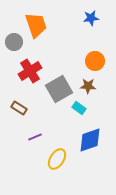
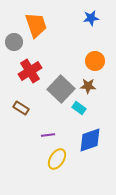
gray square: moved 2 px right; rotated 16 degrees counterclockwise
brown rectangle: moved 2 px right
purple line: moved 13 px right, 2 px up; rotated 16 degrees clockwise
